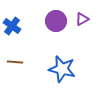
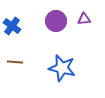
purple triangle: moved 2 px right; rotated 24 degrees clockwise
blue star: moved 1 px up
